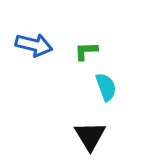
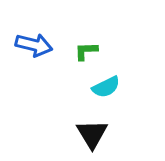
cyan semicircle: rotated 84 degrees clockwise
black triangle: moved 2 px right, 2 px up
